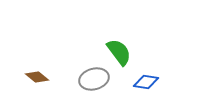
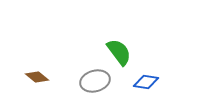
gray ellipse: moved 1 px right, 2 px down
